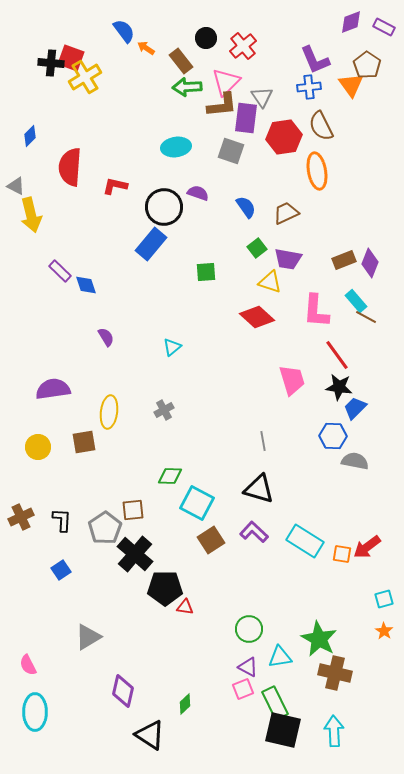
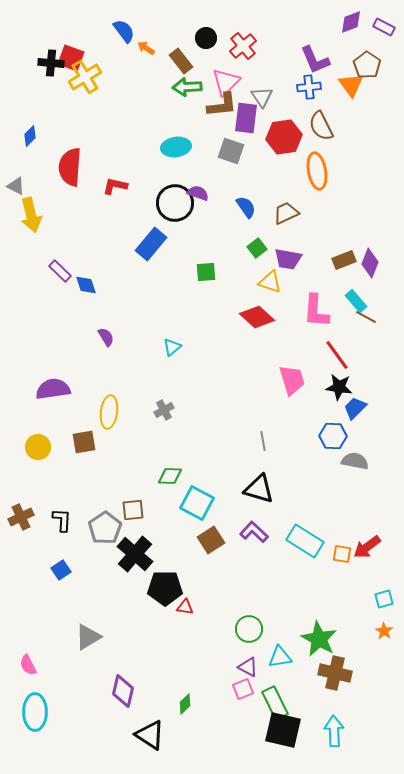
black circle at (164, 207): moved 11 px right, 4 px up
